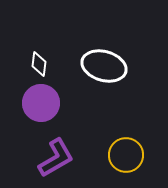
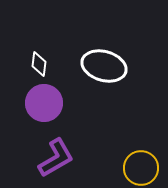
purple circle: moved 3 px right
yellow circle: moved 15 px right, 13 px down
